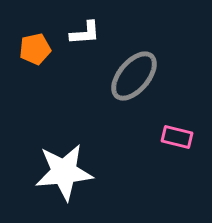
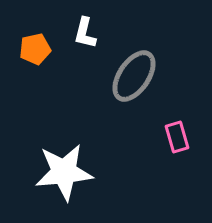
white L-shape: rotated 108 degrees clockwise
gray ellipse: rotated 6 degrees counterclockwise
pink rectangle: rotated 60 degrees clockwise
